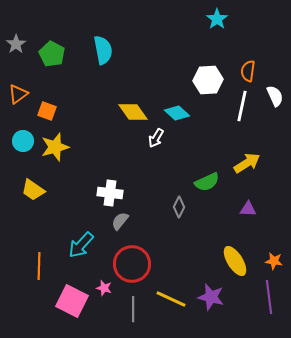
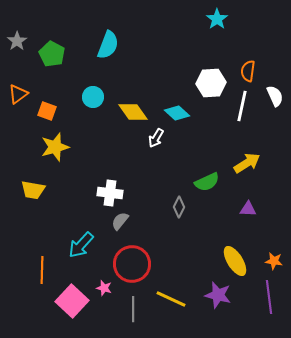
gray star: moved 1 px right, 3 px up
cyan semicircle: moved 5 px right, 5 px up; rotated 32 degrees clockwise
white hexagon: moved 3 px right, 3 px down
cyan circle: moved 70 px right, 44 px up
yellow trapezoid: rotated 25 degrees counterclockwise
orange line: moved 3 px right, 4 px down
purple star: moved 7 px right, 2 px up
pink square: rotated 16 degrees clockwise
